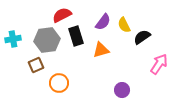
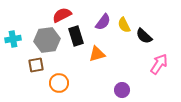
black semicircle: moved 2 px right, 1 px up; rotated 102 degrees counterclockwise
orange triangle: moved 4 px left, 4 px down
brown square: rotated 14 degrees clockwise
